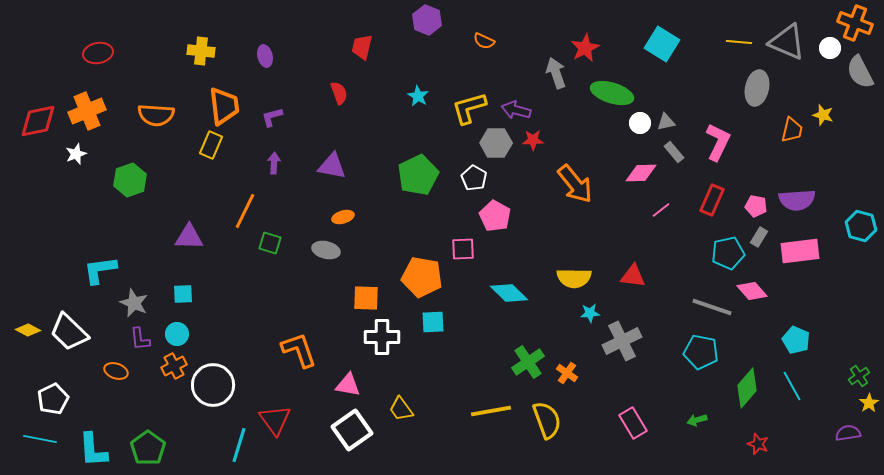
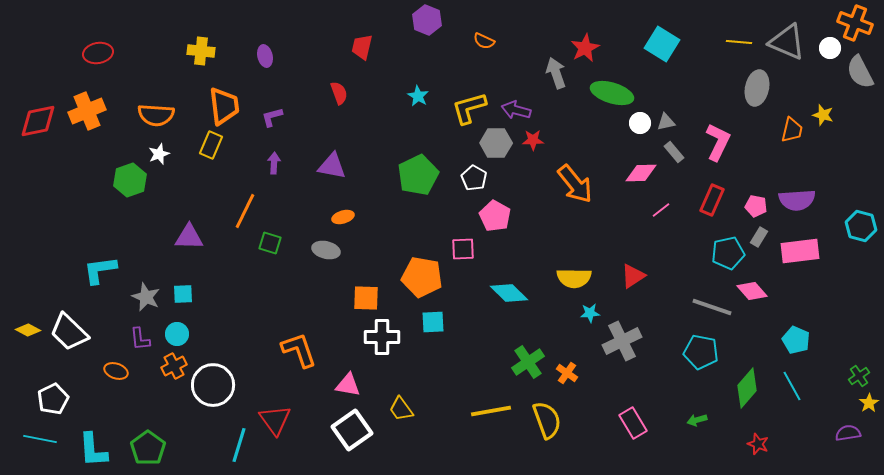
white star at (76, 154): moved 83 px right
red triangle at (633, 276): rotated 40 degrees counterclockwise
gray star at (134, 303): moved 12 px right, 6 px up
